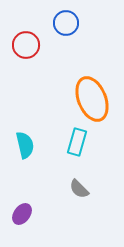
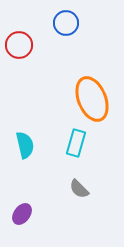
red circle: moved 7 px left
cyan rectangle: moved 1 px left, 1 px down
